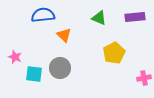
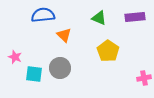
yellow pentagon: moved 6 px left, 2 px up; rotated 10 degrees counterclockwise
